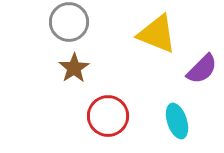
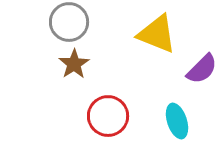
brown star: moved 4 px up
